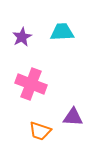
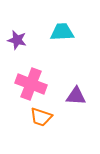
purple star: moved 5 px left, 3 px down; rotated 30 degrees counterclockwise
purple triangle: moved 3 px right, 21 px up
orange trapezoid: moved 1 px right, 14 px up
